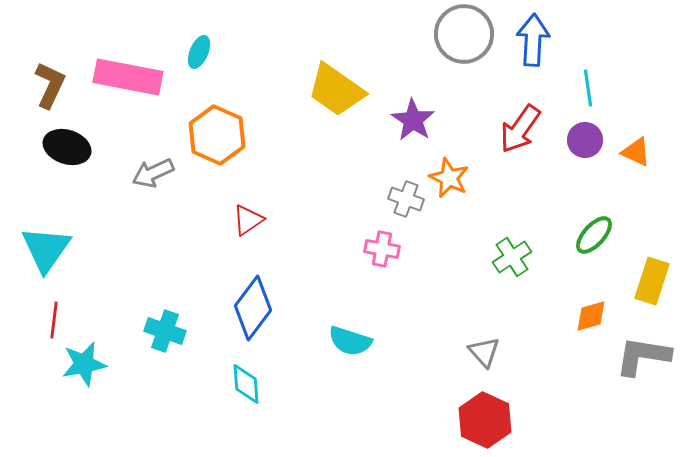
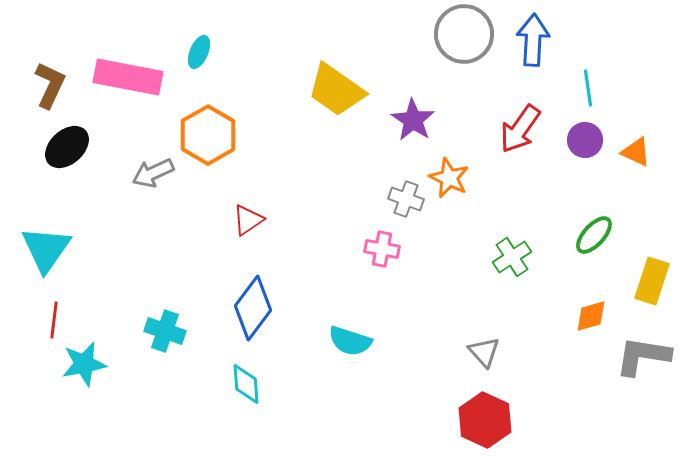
orange hexagon: moved 9 px left; rotated 6 degrees clockwise
black ellipse: rotated 60 degrees counterclockwise
